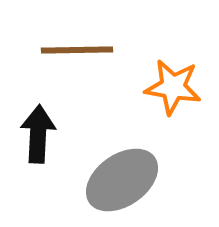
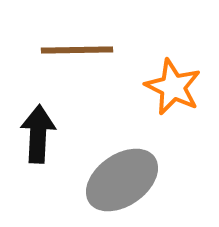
orange star: rotated 16 degrees clockwise
